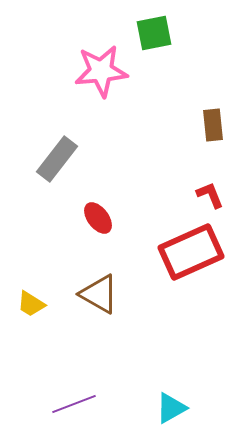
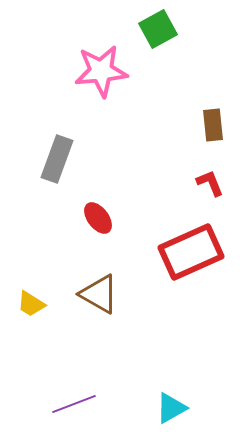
green square: moved 4 px right, 4 px up; rotated 18 degrees counterclockwise
gray rectangle: rotated 18 degrees counterclockwise
red L-shape: moved 12 px up
